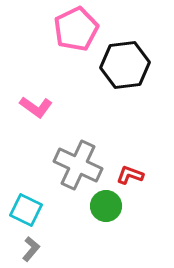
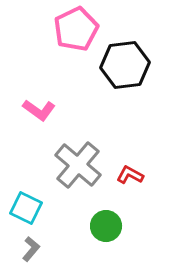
pink L-shape: moved 3 px right, 3 px down
gray cross: rotated 15 degrees clockwise
red L-shape: rotated 8 degrees clockwise
green circle: moved 20 px down
cyan square: moved 2 px up
